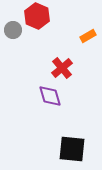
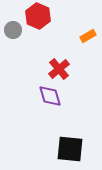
red hexagon: moved 1 px right
red cross: moved 3 px left, 1 px down
black square: moved 2 px left
